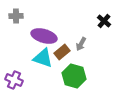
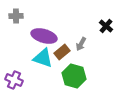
black cross: moved 2 px right, 5 px down
